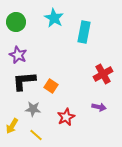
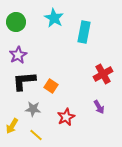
purple star: rotated 18 degrees clockwise
purple arrow: rotated 48 degrees clockwise
